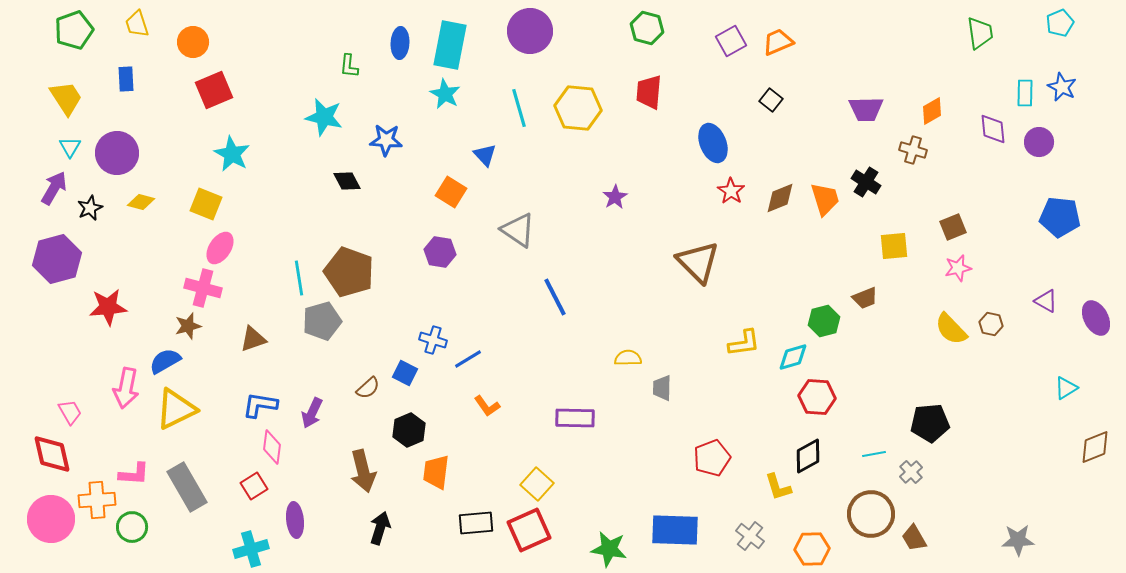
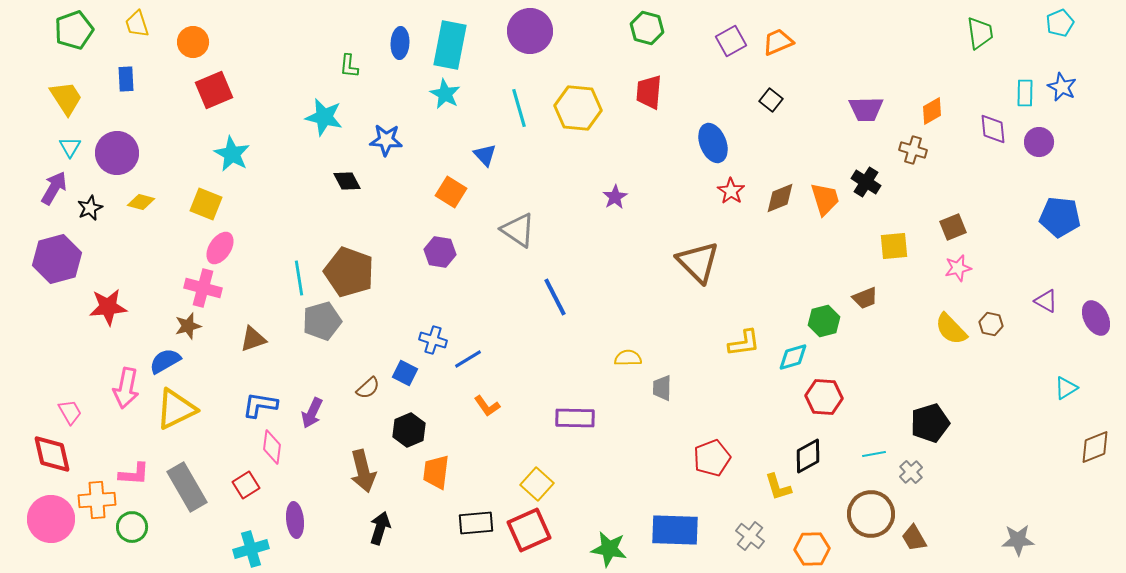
red hexagon at (817, 397): moved 7 px right
black pentagon at (930, 423): rotated 12 degrees counterclockwise
red square at (254, 486): moved 8 px left, 1 px up
